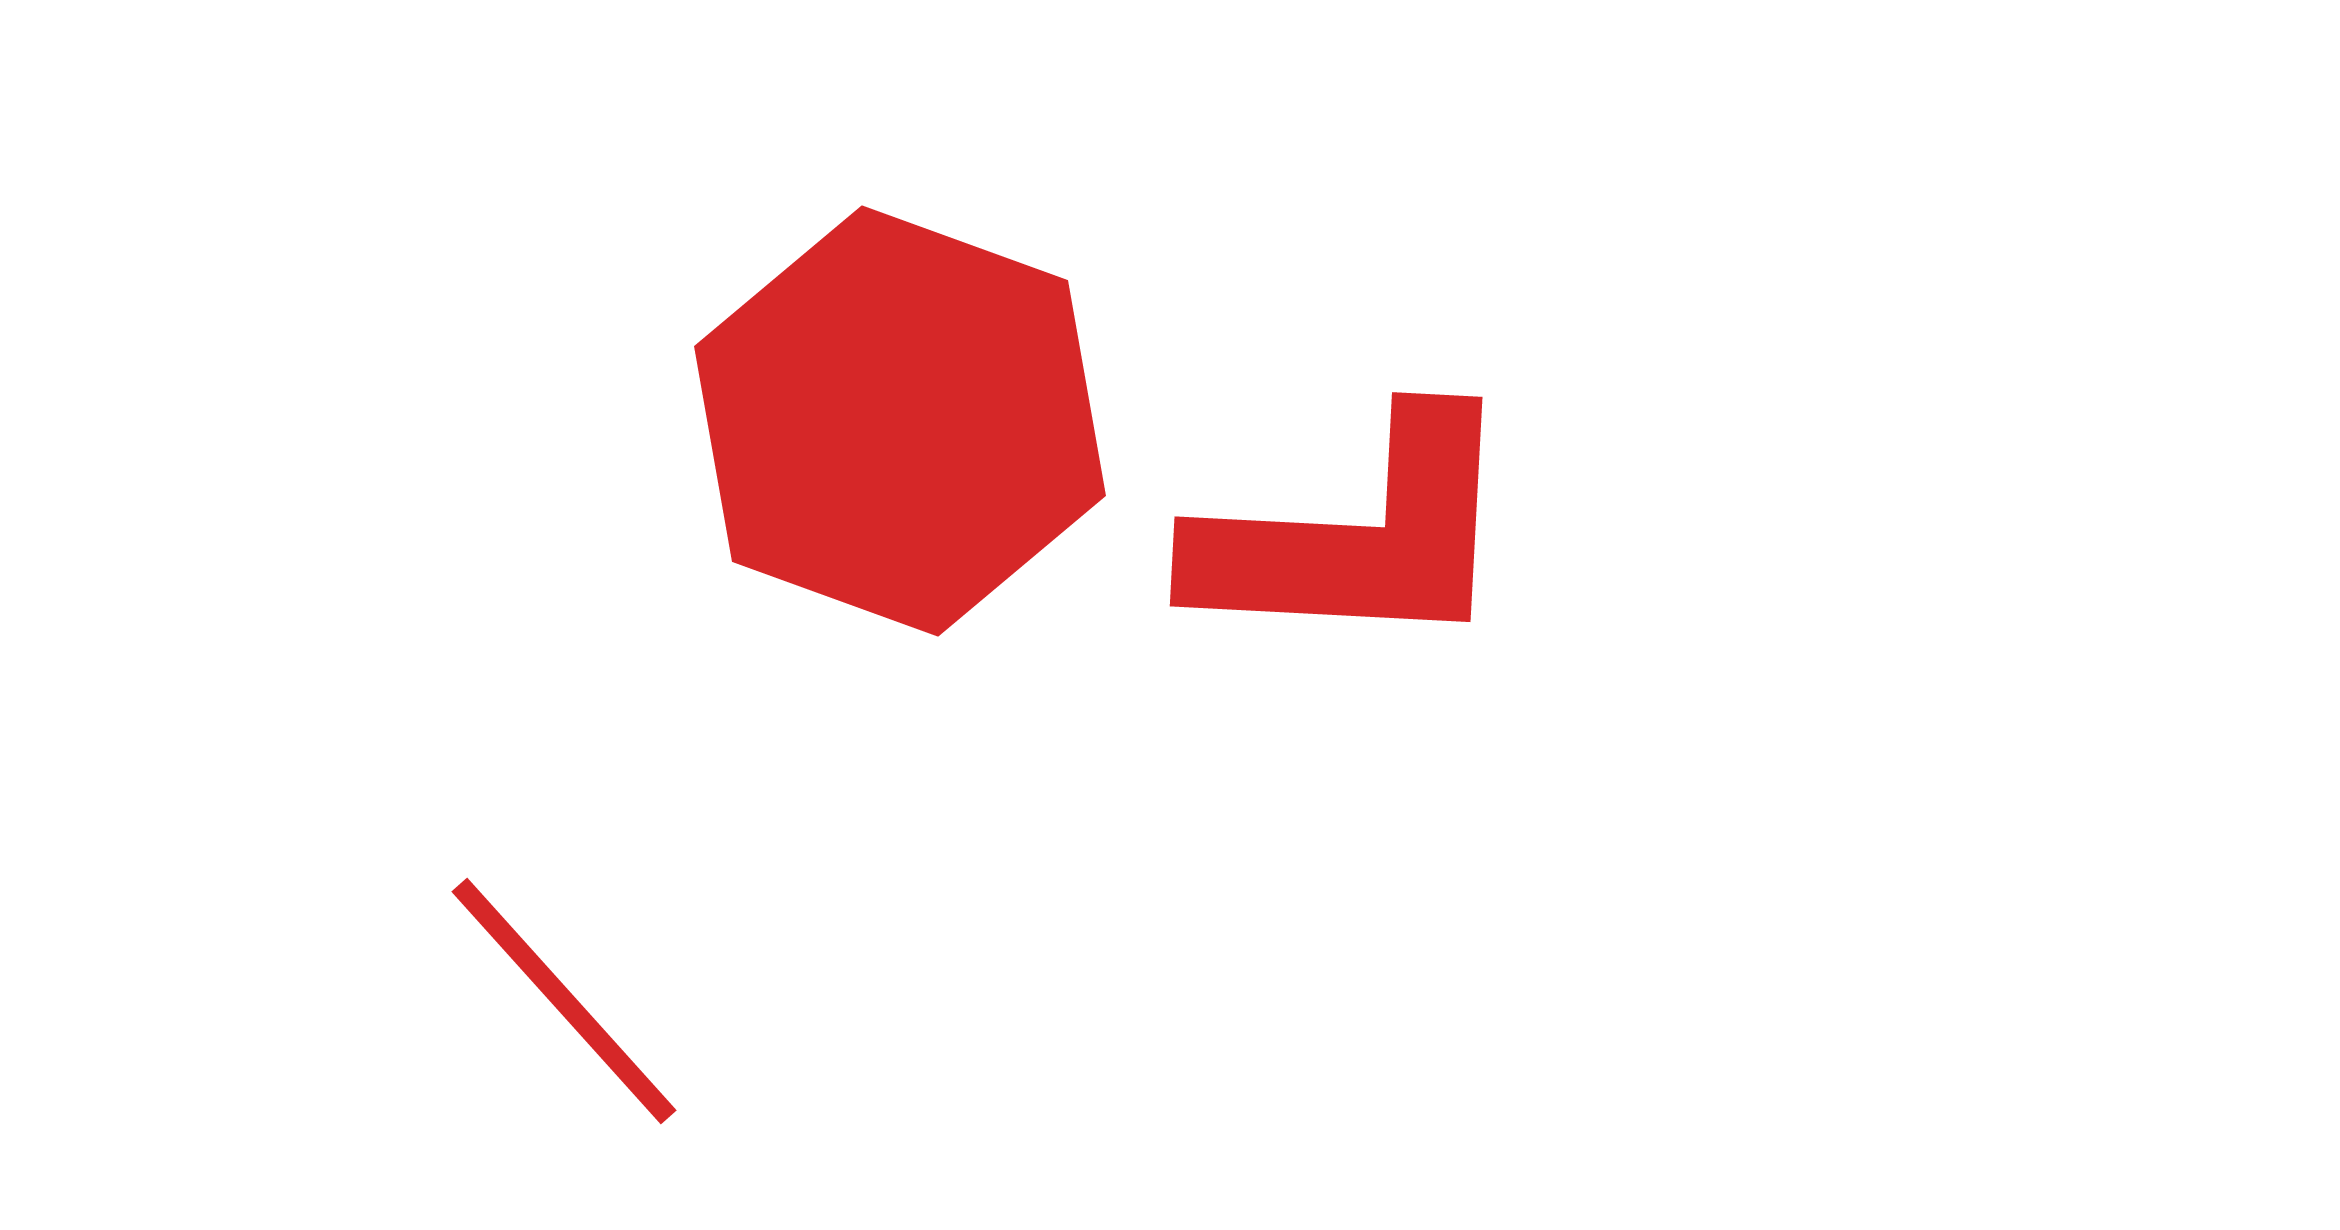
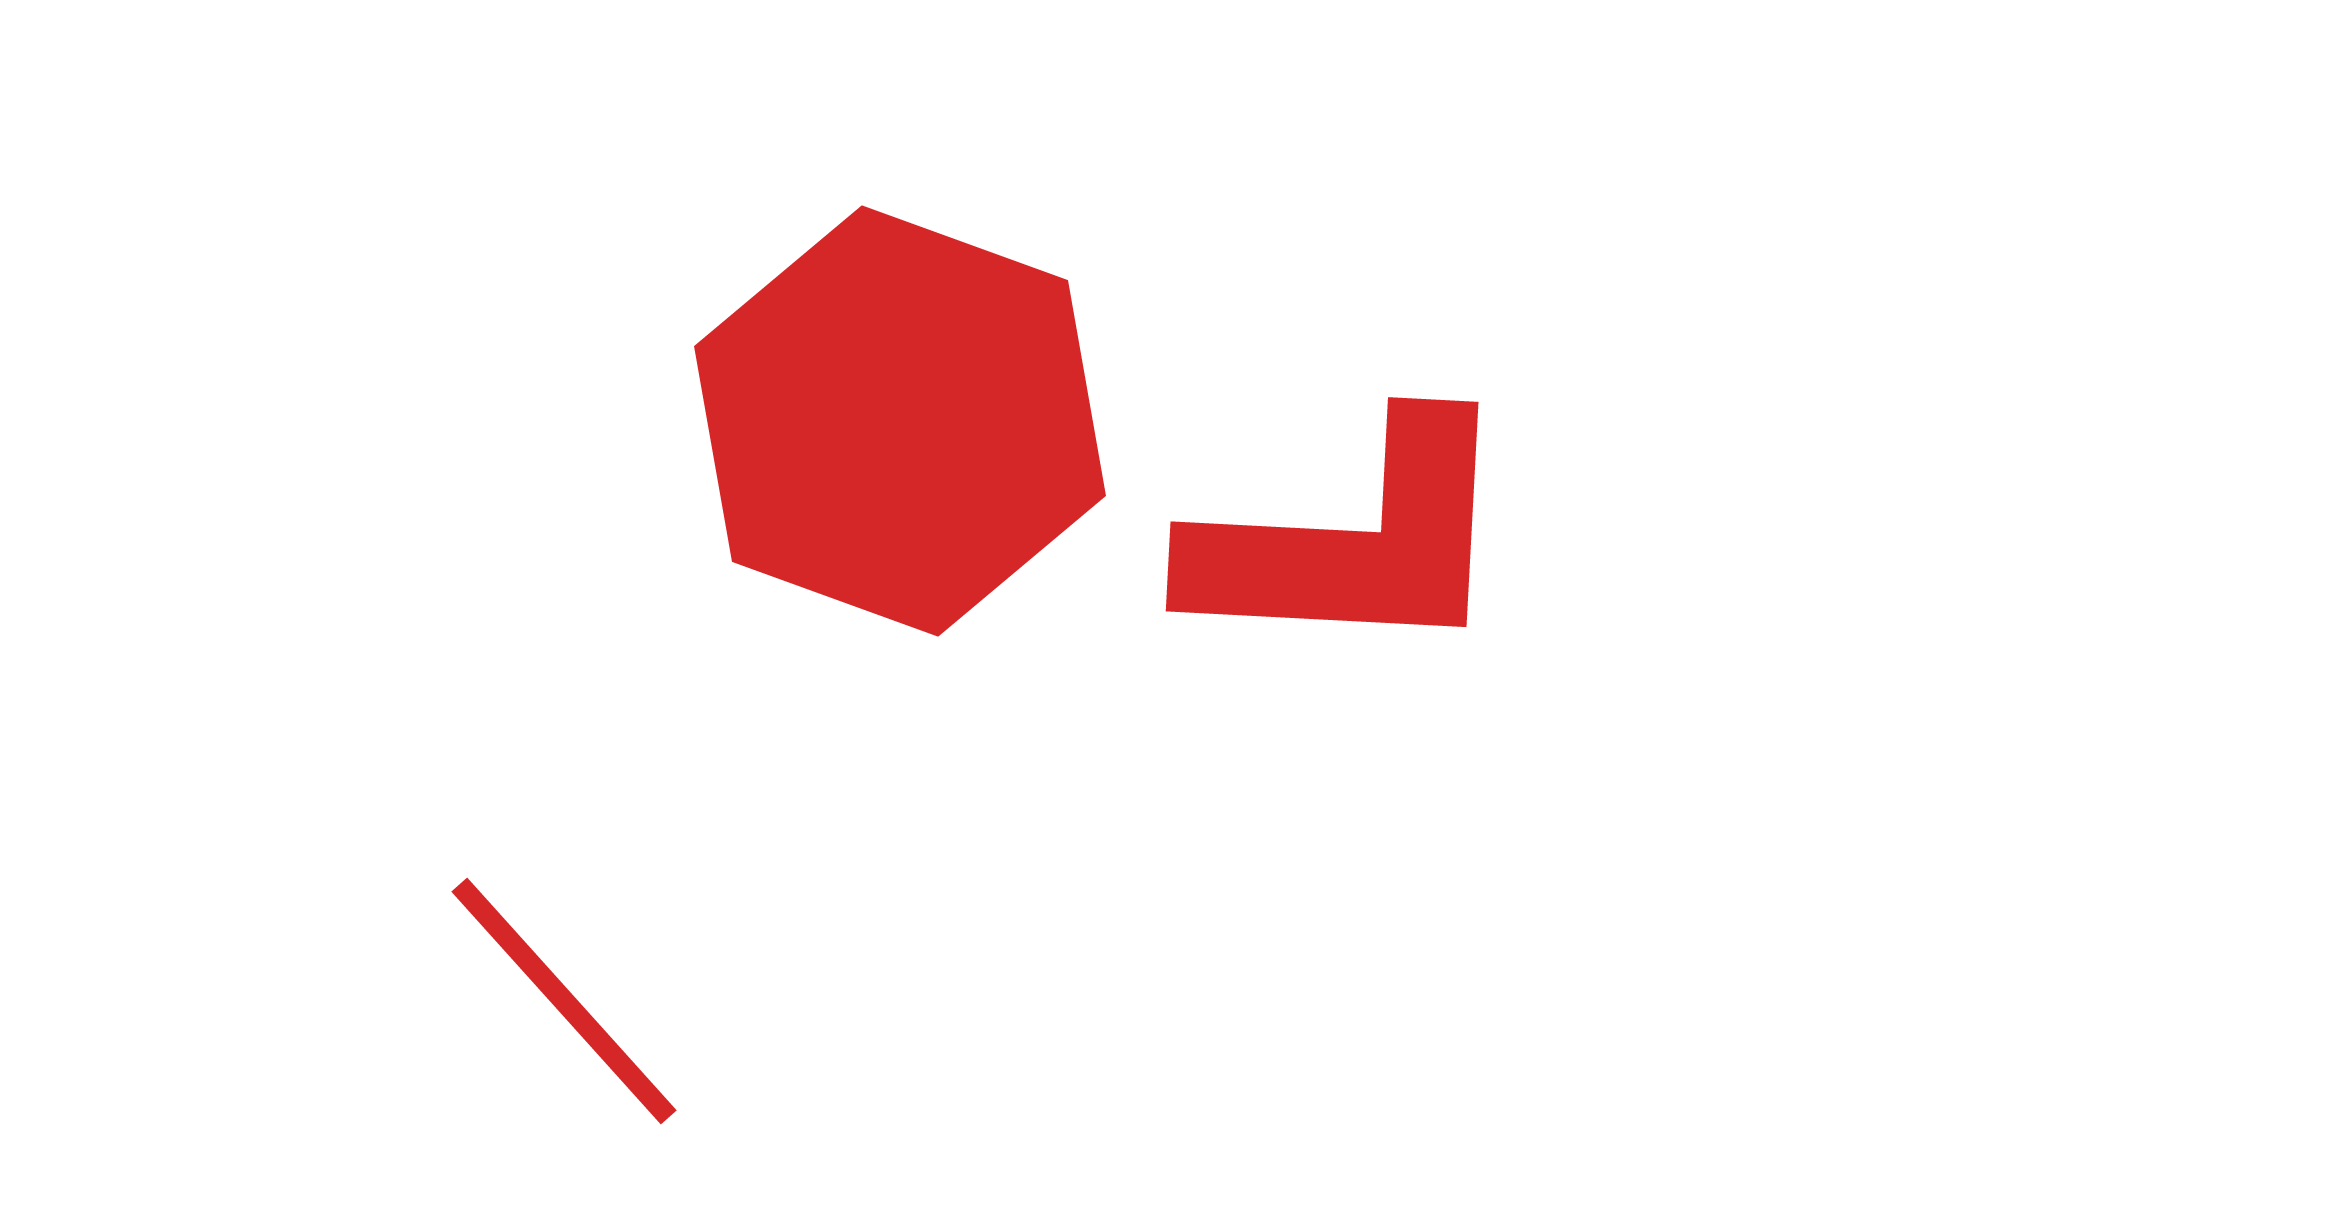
red L-shape: moved 4 px left, 5 px down
